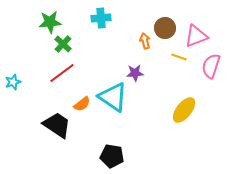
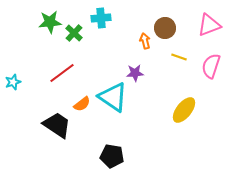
pink triangle: moved 13 px right, 11 px up
green cross: moved 11 px right, 11 px up
